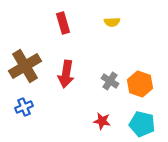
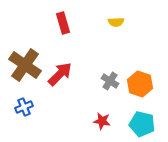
yellow semicircle: moved 4 px right
brown cross: moved 1 px up; rotated 24 degrees counterclockwise
red arrow: moved 6 px left; rotated 144 degrees counterclockwise
